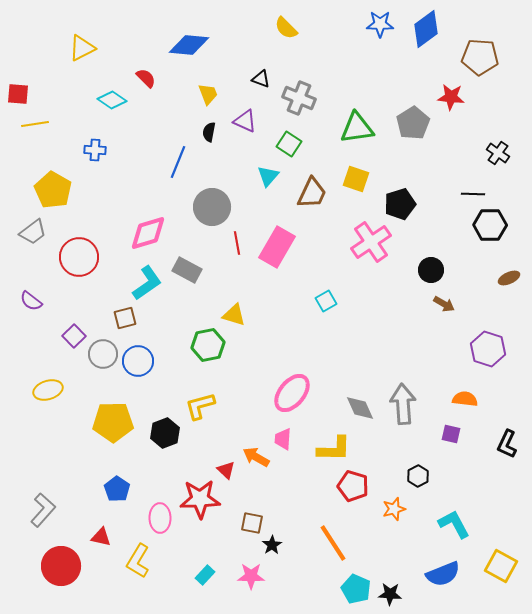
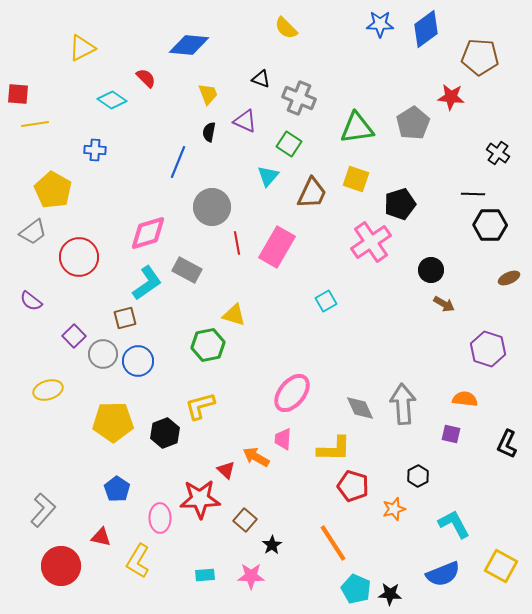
brown square at (252, 523): moved 7 px left, 3 px up; rotated 30 degrees clockwise
cyan rectangle at (205, 575): rotated 42 degrees clockwise
